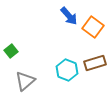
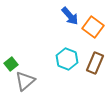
blue arrow: moved 1 px right
green square: moved 13 px down
brown rectangle: rotated 50 degrees counterclockwise
cyan hexagon: moved 11 px up
